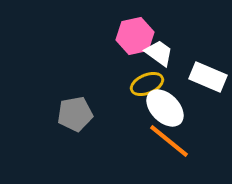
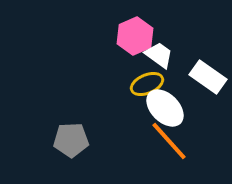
pink hexagon: rotated 12 degrees counterclockwise
white trapezoid: moved 2 px down
white rectangle: rotated 12 degrees clockwise
gray pentagon: moved 4 px left, 26 px down; rotated 8 degrees clockwise
orange line: rotated 9 degrees clockwise
